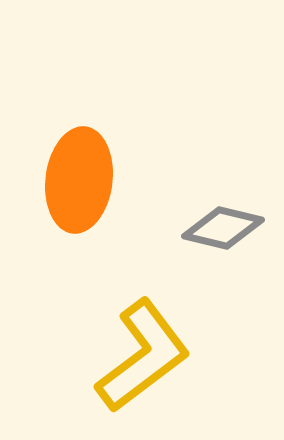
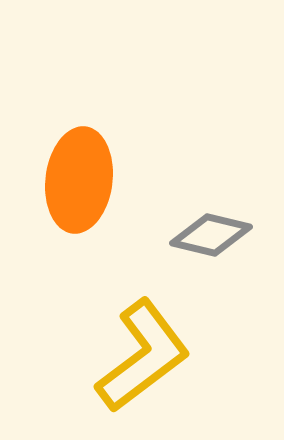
gray diamond: moved 12 px left, 7 px down
